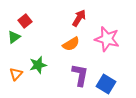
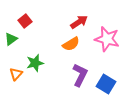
red arrow: moved 4 px down; rotated 24 degrees clockwise
green triangle: moved 3 px left, 2 px down
green star: moved 3 px left, 2 px up
purple L-shape: rotated 15 degrees clockwise
